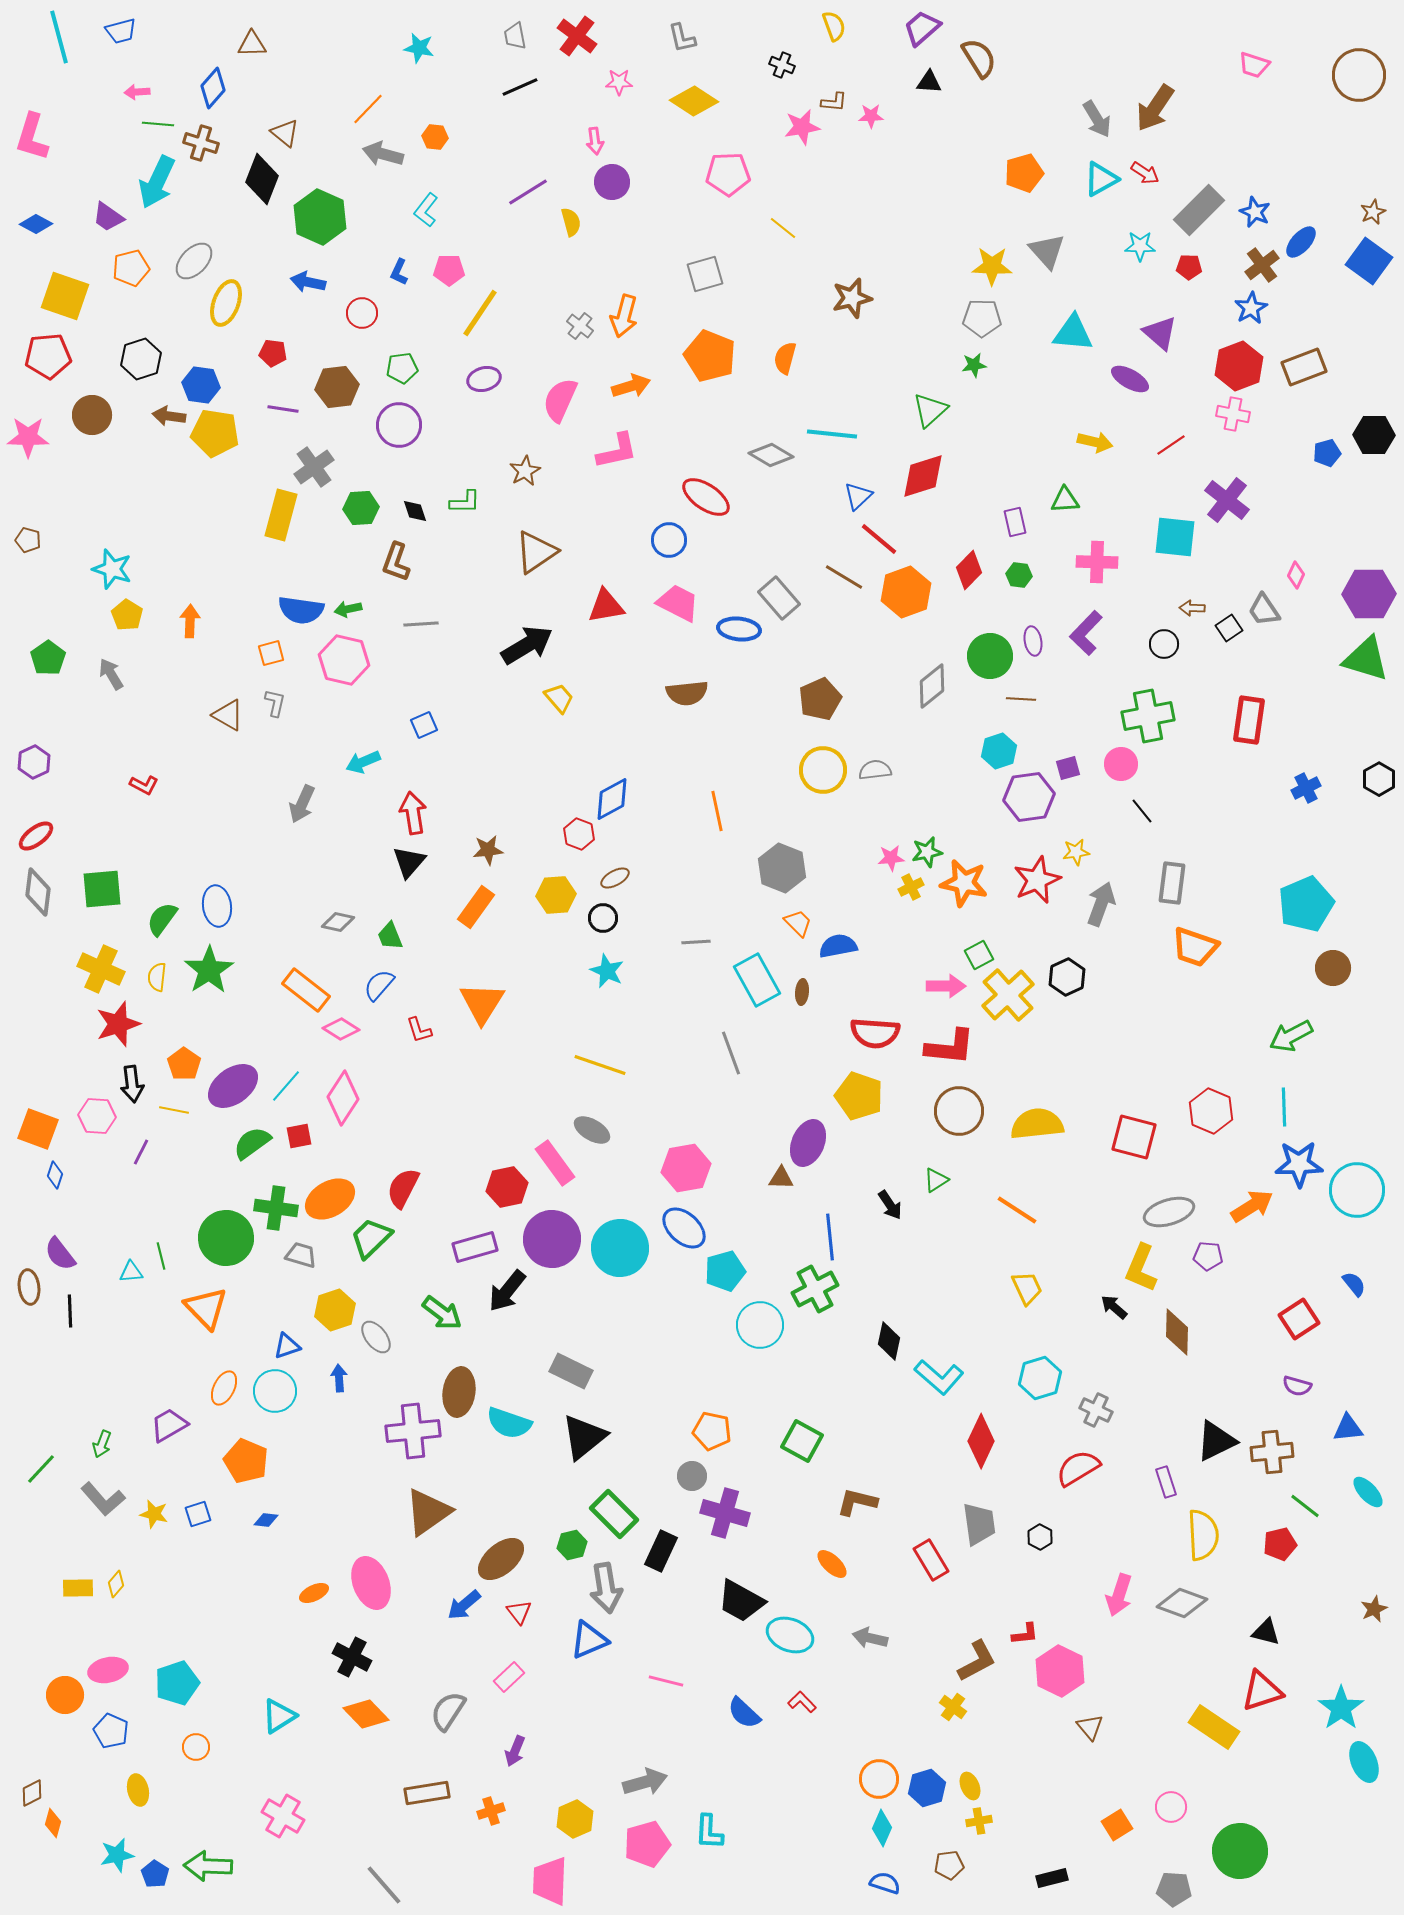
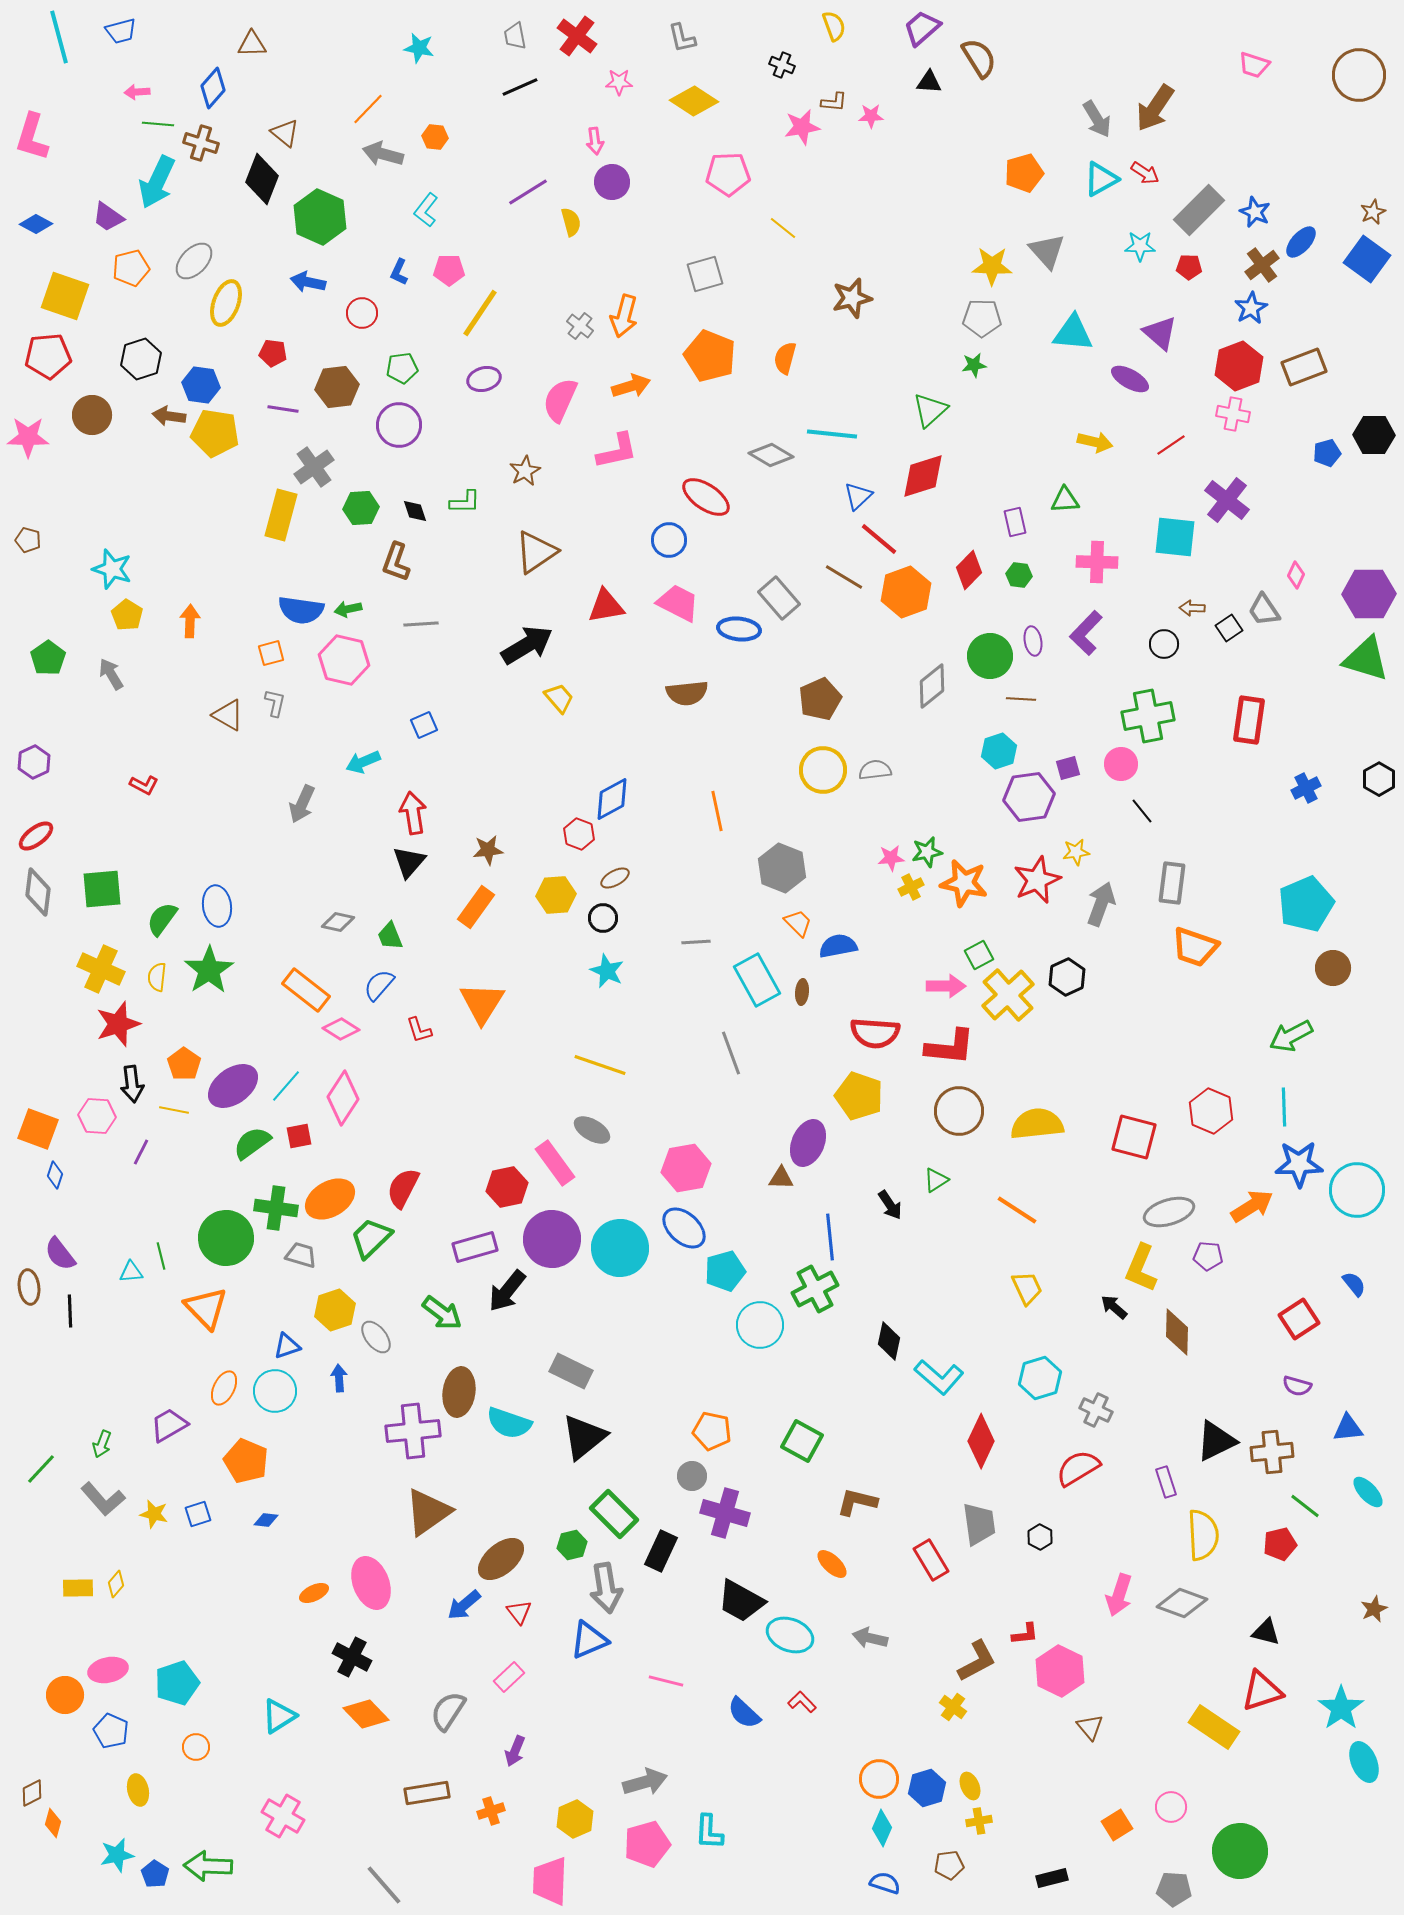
blue square at (1369, 261): moved 2 px left, 2 px up
